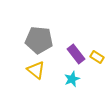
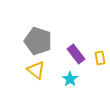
gray pentagon: moved 1 px left, 1 px down; rotated 12 degrees clockwise
yellow rectangle: moved 3 px right, 1 px down; rotated 48 degrees clockwise
cyan star: moved 2 px left; rotated 14 degrees counterclockwise
